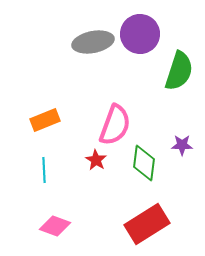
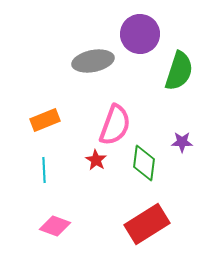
gray ellipse: moved 19 px down
purple star: moved 3 px up
